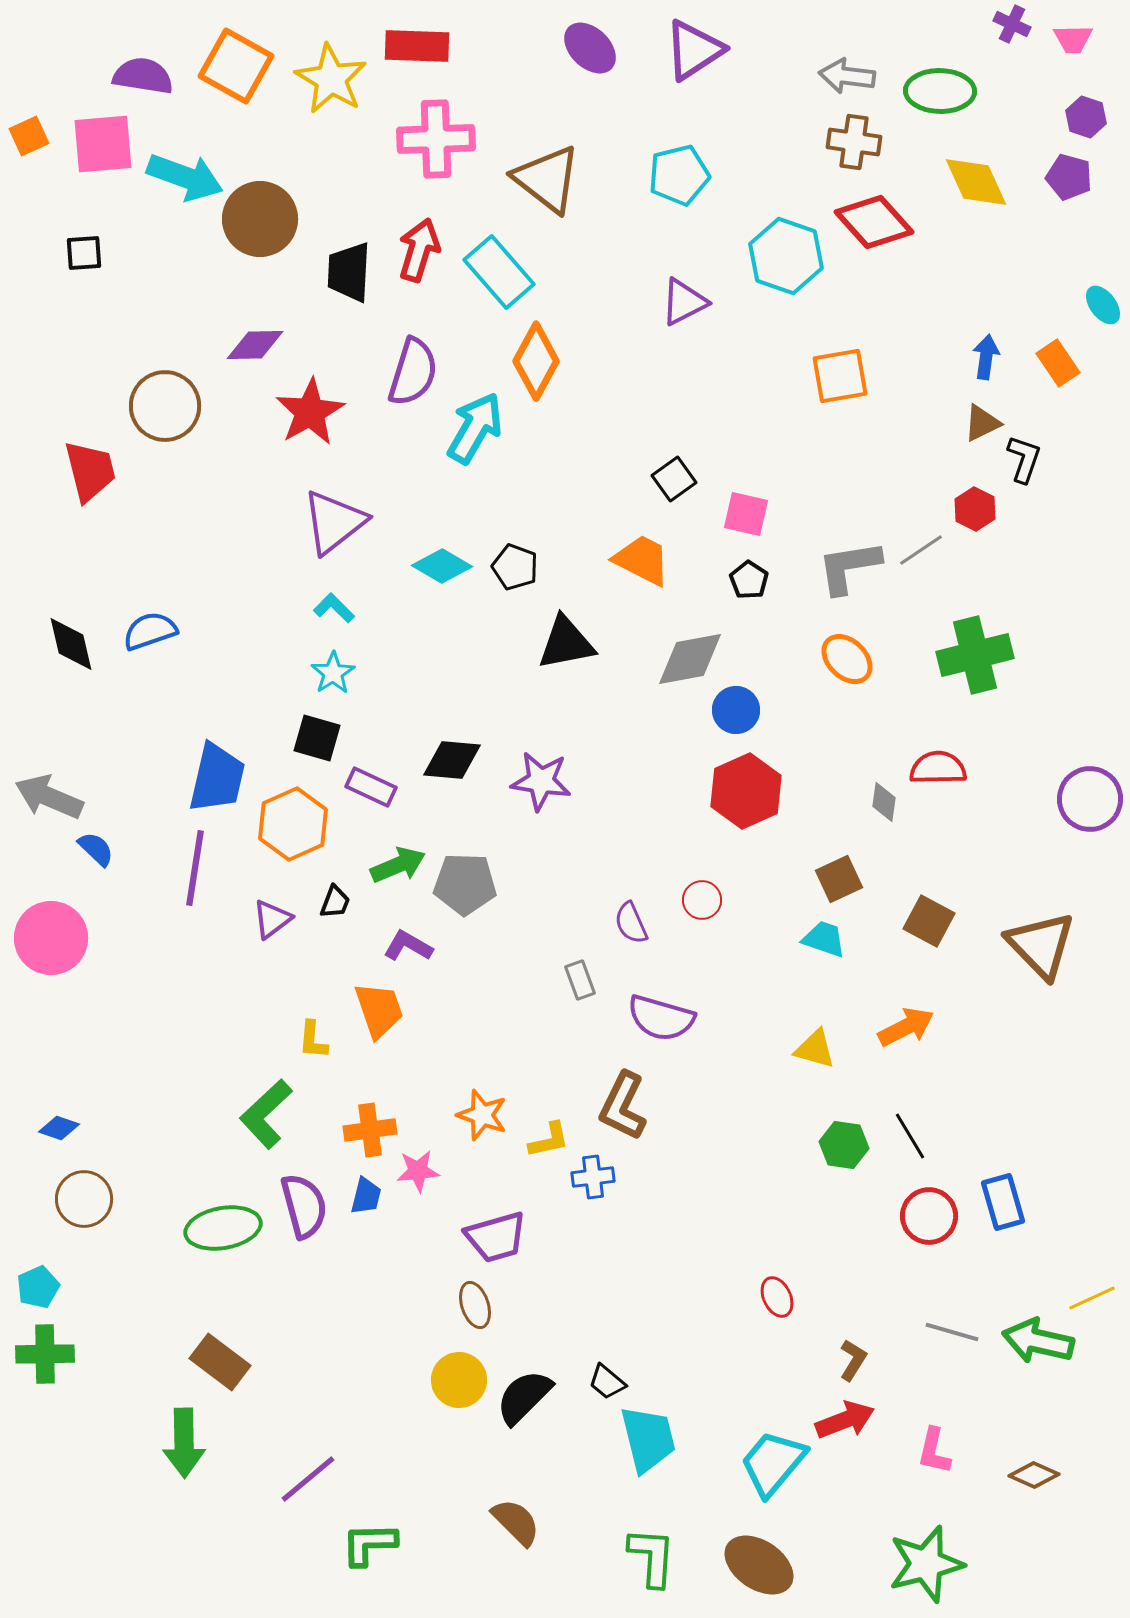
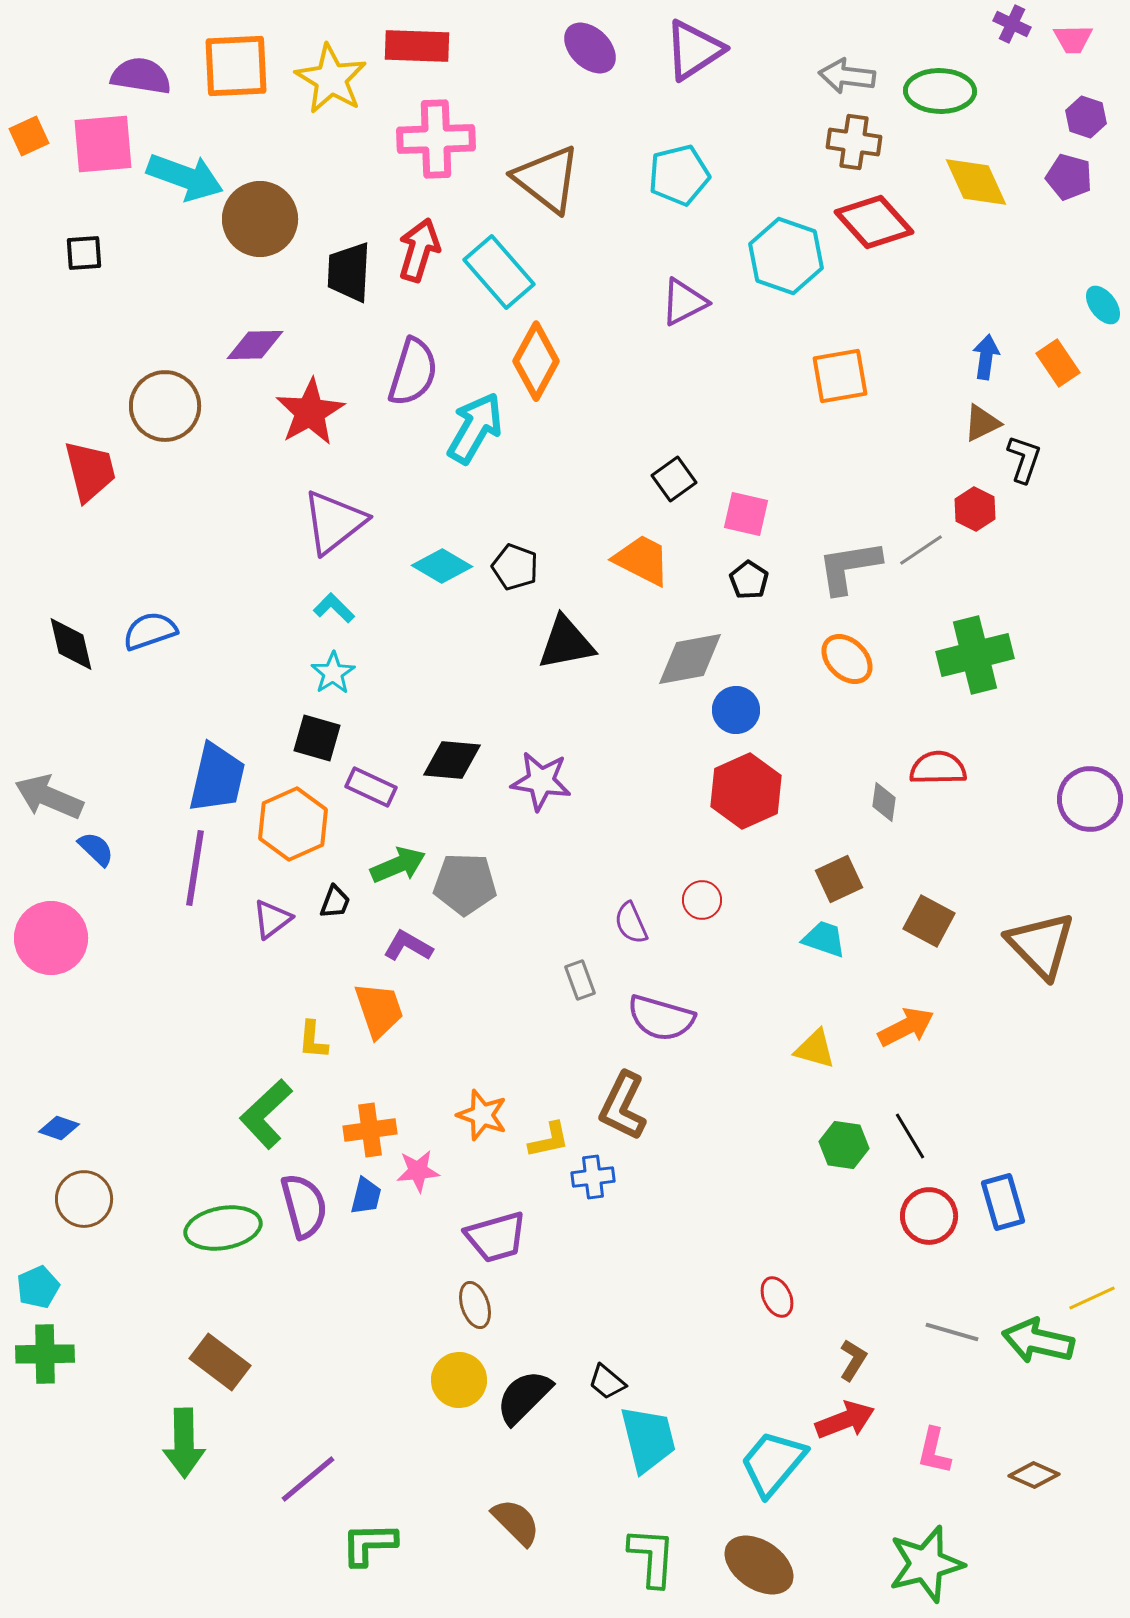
orange square at (236, 66): rotated 32 degrees counterclockwise
purple semicircle at (143, 76): moved 2 px left
